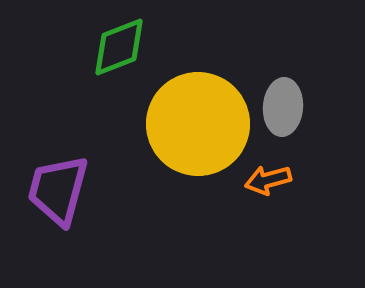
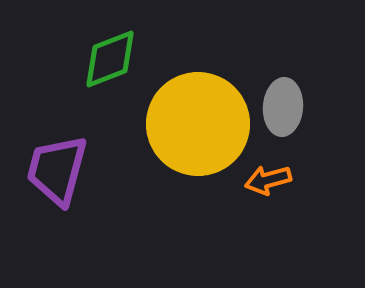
green diamond: moved 9 px left, 12 px down
purple trapezoid: moved 1 px left, 20 px up
